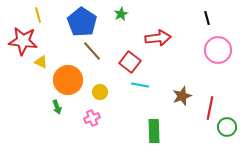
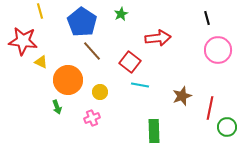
yellow line: moved 2 px right, 4 px up
